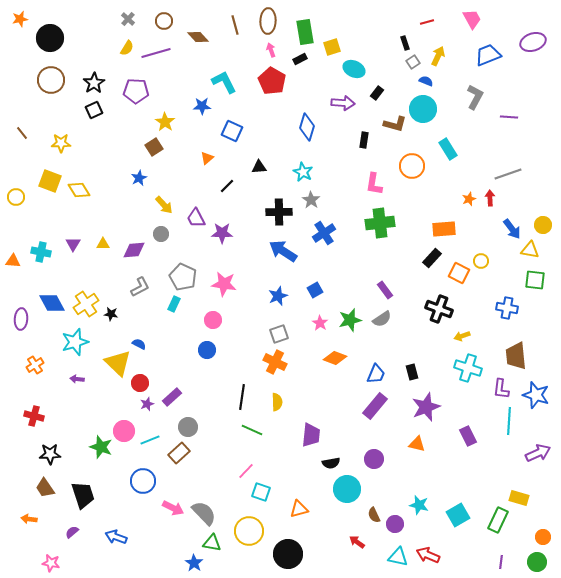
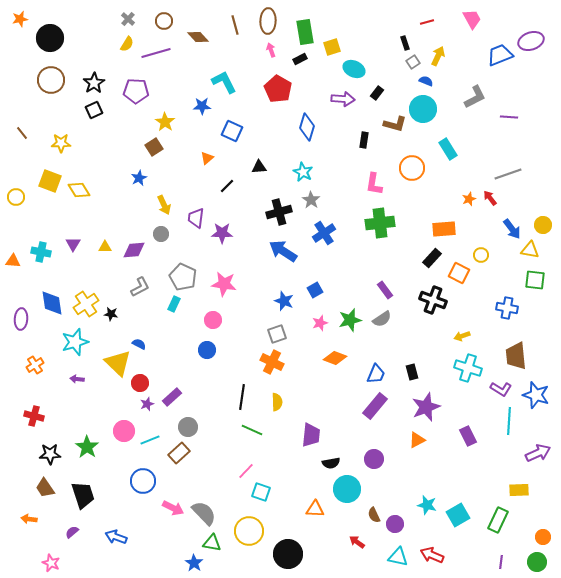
purple ellipse at (533, 42): moved 2 px left, 1 px up
yellow semicircle at (127, 48): moved 4 px up
blue trapezoid at (488, 55): moved 12 px right
red pentagon at (272, 81): moved 6 px right, 8 px down
gray L-shape at (475, 97): rotated 35 degrees clockwise
purple arrow at (343, 103): moved 4 px up
orange circle at (412, 166): moved 2 px down
red arrow at (490, 198): rotated 35 degrees counterclockwise
yellow arrow at (164, 205): rotated 18 degrees clockwise
black cross at (279, 212): rotated 15 degrees counterclockwise
purple trapezoid at (196, 218): rotated 35 degrees clockwise
yellow triangle at (103, 244): moved 2 px right, 3 px down
yellow circle at (481, 261): moved 6 px up
blue star at (278, 296): moved 6 px right, 5 px down; rotated 30 degrees counterclockwise
blue diamond at (52, 303): rotated 20 degrees clockwise
black cross at (439, 309): moved 6 px left, 9 px up
pink star at (320, 323): rotated 21 degrees clockwise
gray square at (279, 334): moved 2 px left
orange cross at (275, 362): moved 3 px left
purple L-shape at (501, 389): rotated 65 degrees counterclockwise
orange triangle at (417, 444): moved 4 px up; rotated 42 degrees counterclockwise
green star at (101, 447): moved 14 px left; rotated 15 degrees clockwise
yellow rectangle at (519, 498): moved 8 px up; rotated 18 degrees counterclockwise
cyan star at (419, 505): moved 8 px right
orange triangle at (299, 509): moved 16 px right; rotated 18 degrees clockwise
red arrow at (428, 555): moved 4 px right
pink star at (51, 563): rotated 12 degrees clockwise
